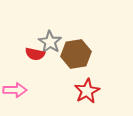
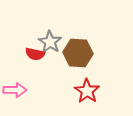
brown hexagon: moved 2 px right, 1 px up; rotated 12 degrees clockwise
red star: rotated 10 degrees counterclockwise
